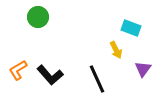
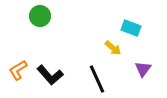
green circle: moved 2 px right, 1 px up
yellow arrow: moved 3 px left, 2 px up; rotated 24 degrees counterclockwise
